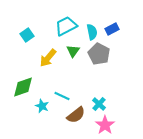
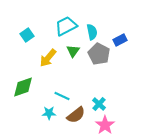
blue rectangle: moved 8 px right, 11 px down
cyan star: moved 7 px right, 7 px down; rotated 24 degrees counterclockwise
